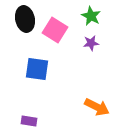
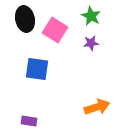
orange arrow: rotated 45 degrees counterclockwise
